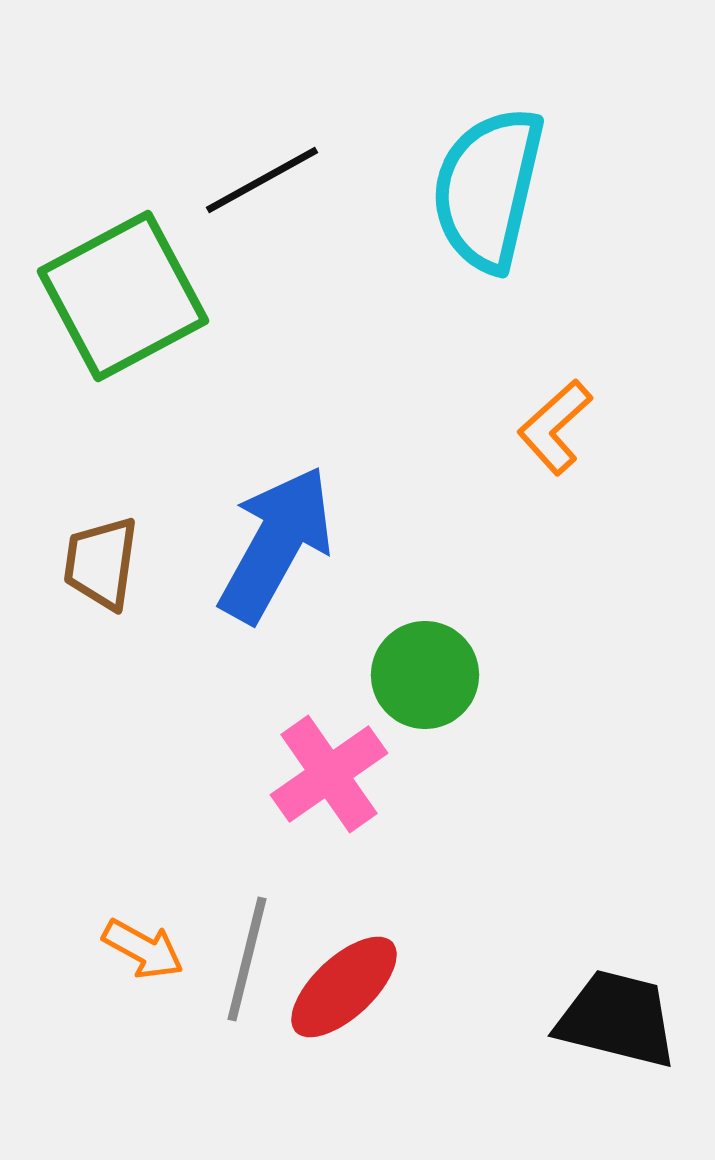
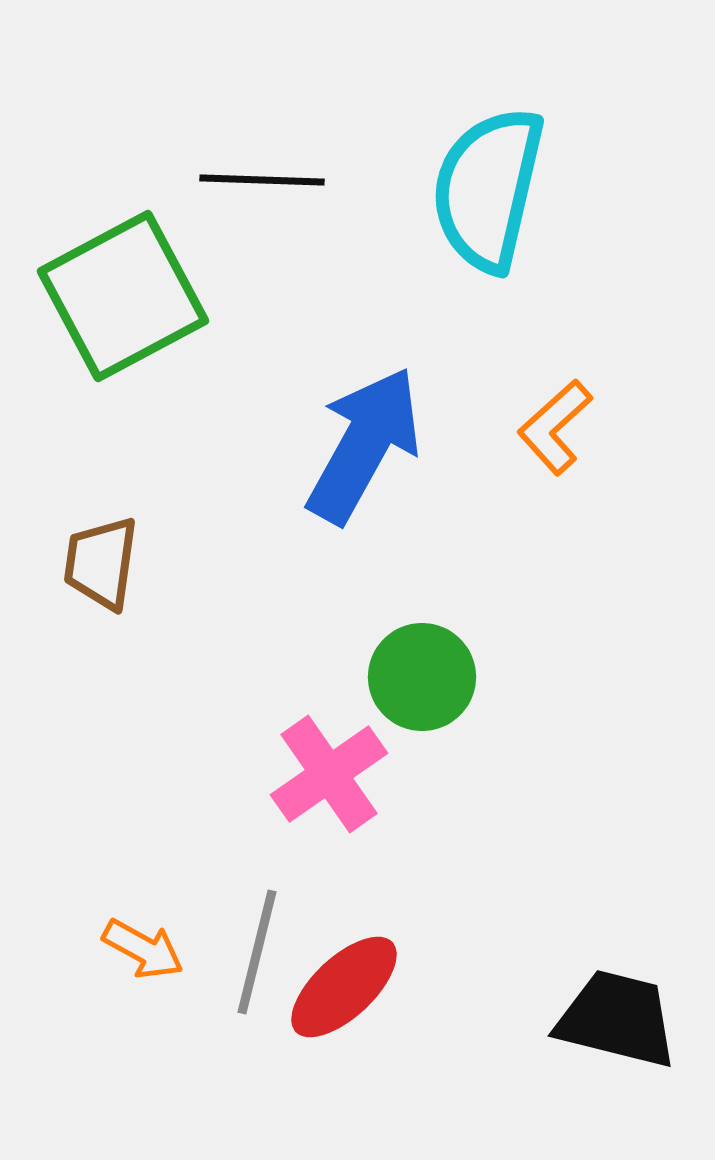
black line: rotated 31 degrees clockwise
blue arrow: moved 88 px right, 99 px up
green circle: moved 3 px left, 2 px down
gray line: moved 10 px right, 7 px up
